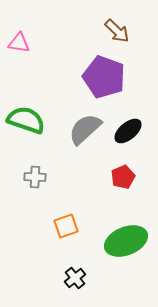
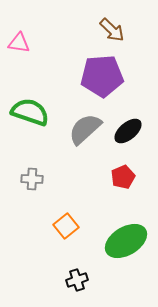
brown arrow: moved 5 px left, 1 px up
purple pentagon: moved 2 px left, 1 px up; rotated 24 degrees counterclockwise
green semicircle: moved 4 px right, 8 px up
gray cross: moved 3 px left, 2 px down
orange square: rotated 20 degrees counterclockwise
green ellipse: rotated 9 degrees counterclockwise
black cross: moved 2 px right, 2 px down; rotated 20 degrees clockwise
